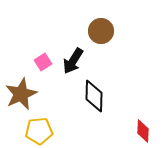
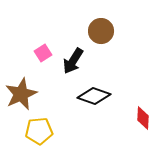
pink square: moved 9 px up
black diamond: rotated 72 degrees counterclockwise
red diamond: moved 13 px up
